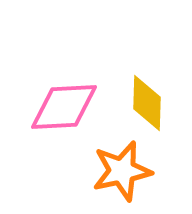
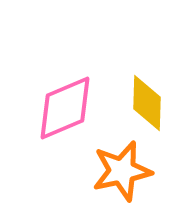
pink diamond: moved 1 px right, 1 px down; rotated 20 degrees counterclockwise
